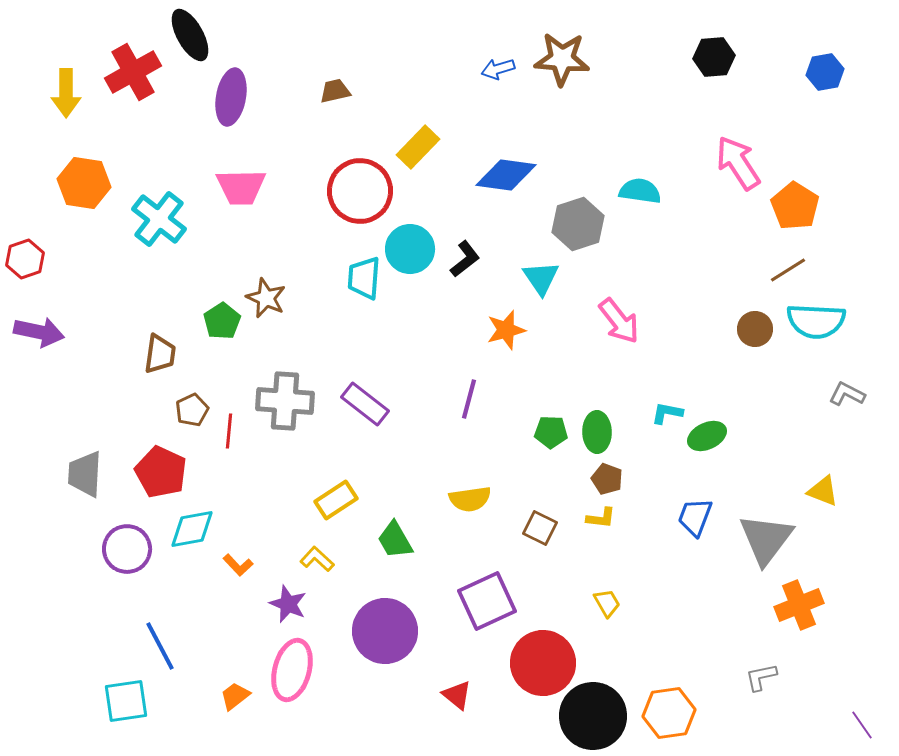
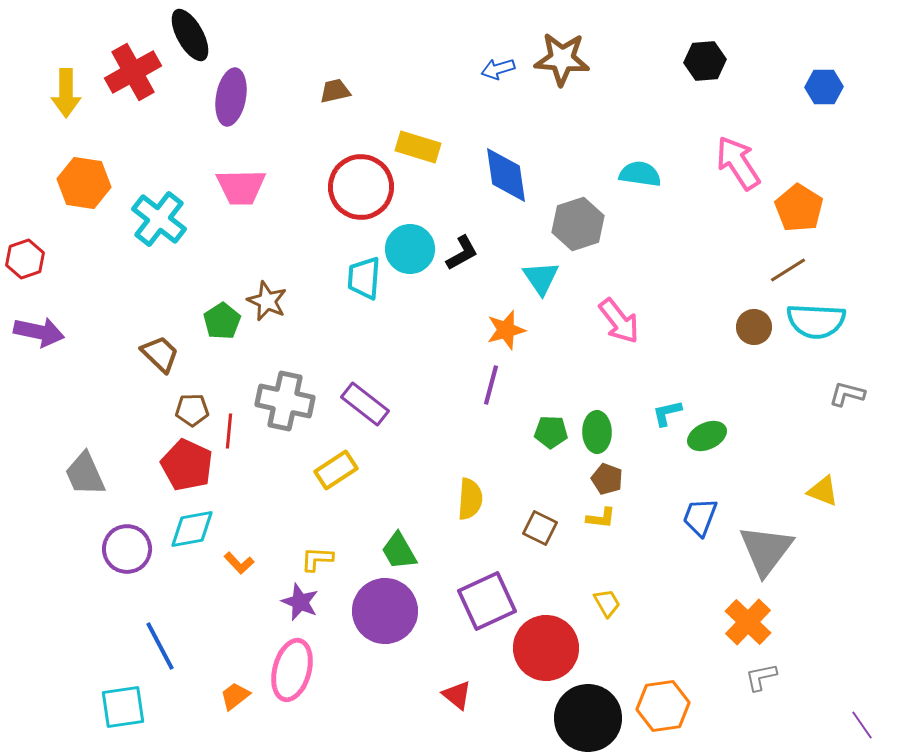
black hexagon at (714, 57): moved 9 px left, 4 px down
blue hexagon at (825, 72): moved 1 px left, 15 px down; rotated 9 degrees clockwise
yellow rectangle at (418, 147): rotated 63 degrees clockwise
blue diamond at (506, 175): rotated 74 degrees clockwise
red circle at (360, 191): moved 1 px right, 4 px up
cyan semicircle at (640, 191): moved 17 px up
orange pentagon at (795, 206): moved 4 px right, 2 px down
black L-shape at (465, 259): moved 3 px left, 6 px up; rotated 9 degrees clockwise
brown star at (266, 298): moved 1 px right, 3 px down
brown circle at (755, 329): moved 1 px left, 2 px up
brown trapezoid at (160, 354): rotated 54 degrees counterclockwise
gray L-shape at (847, 394): rotated 12 degrees counterclockwise
purple line at (469, 399): moved 22 px right, 14 px up
gray cross at (285, 401): rotated 8 degrees clockwise
brown pentagon at (192, 410): rotated 24 degrees clockwise
cyan L-shape at (667, 413): rotated 24 degrees counterclockwise
red pentagon at (161, 472): moved 26 px right, 7 px up
gray trapezoid at (85, 474): rotated 27 degrees counterclockwise
yellow semicircle at (470, 499): rotated 78 degrees counterclockwise
yellow rectangle at (336, 500): moved 30 px up
blue trapezoid at (695, 517): moved 5 px right
gray triangle at (766, 539): moved 11 px down
green trapezoid at (395, 540): moved 4 px right, 11 px down
yellow L-shape at (317, 559): rotated 40 degrees counterclockwise
orange L-shape at (238, 565): moved 1 px right, 2 px up
purple star at (288, 604): moved 12 px right, 2 px up
orange cross at (799, 605): moved 51 px left, 17 px down; rotated 24 degrees counterclockwise
purple circle at (385, 631): moved 20 px up
red circle at (543, 663): moved 3 px right, 15 px up
cyan square at (126, 701): moved 3 px left, 6 px down
orange hexagon at (669, 713): moved 6 px left, 7 px up
black circle at (593, 716): moved 5 px left, 2 px down
